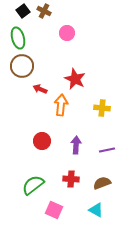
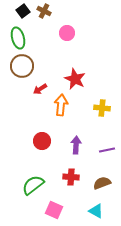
red arrow: rotated 56 degrees counterclockwise
red cross: moved 2 px up
cyan triangle: moved 1 px down
